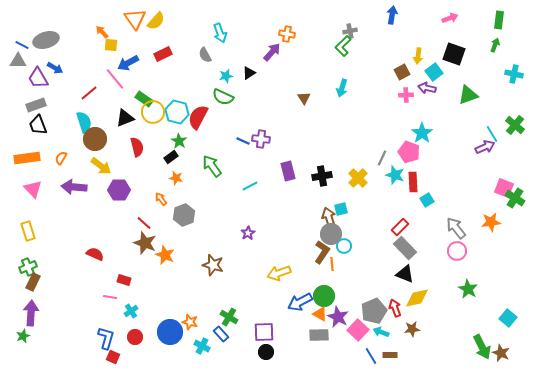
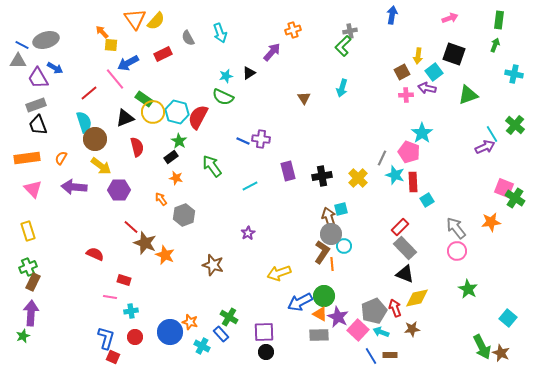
orange cross at (287, 34): moved 6 px right, 4 px up; rotated 28 degrees counterclockwise
gray semicircle at (205, 55): moved 17 px left, 17 px up
red line at (144, 223): moved 13 px left, 4 px down
cyan cross at (131, 311): rotated 24 degrees clockwise
